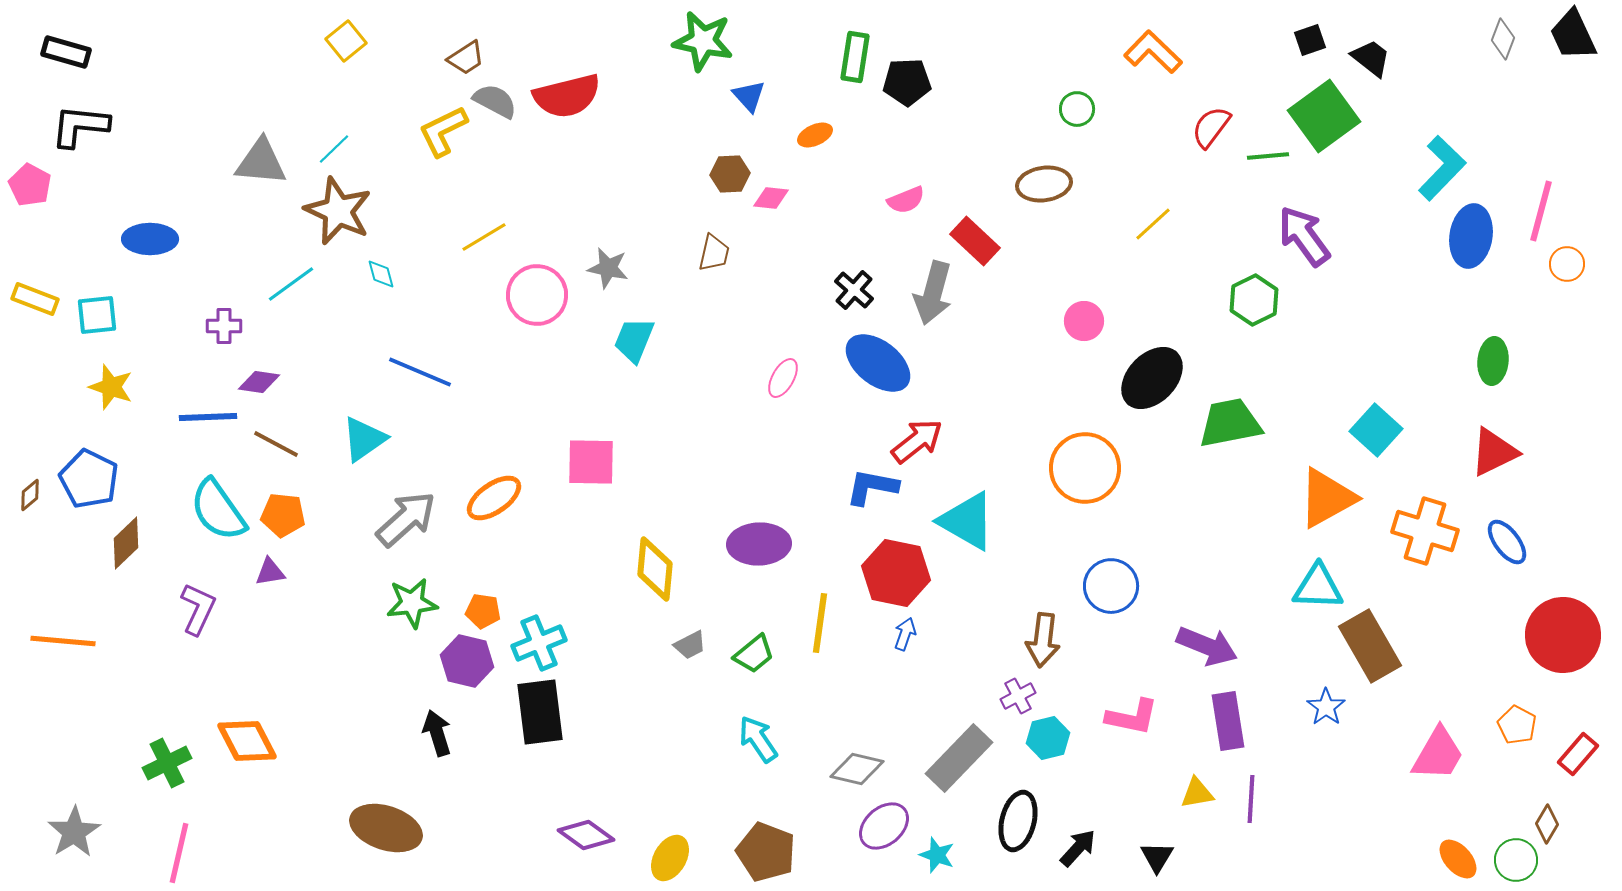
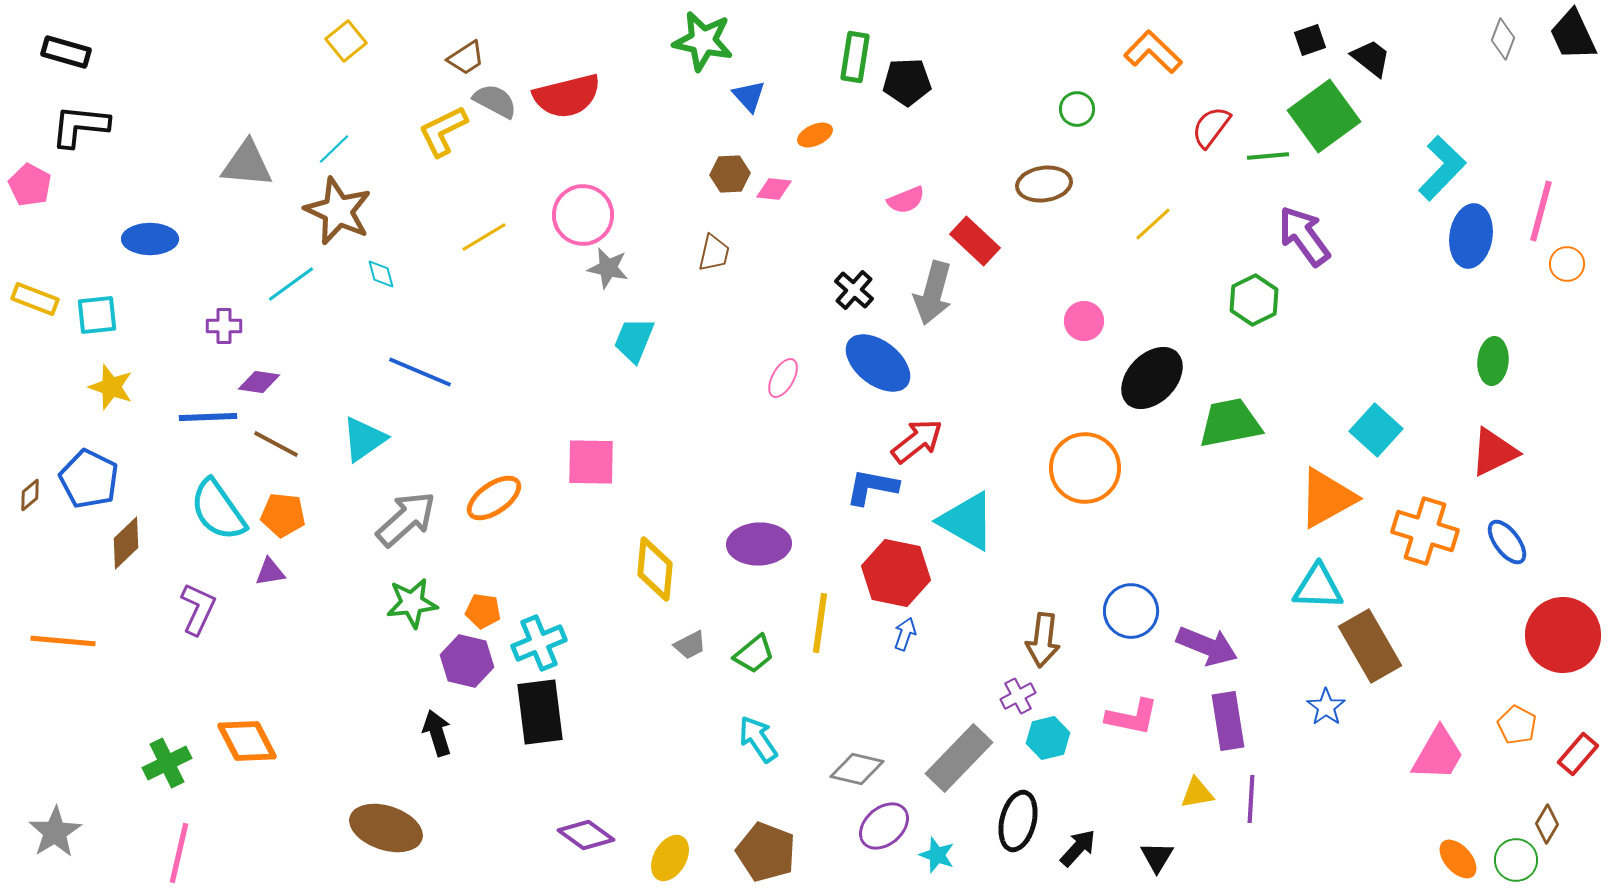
gray triangle at (261, 162): moved 14 px left, 2 px down
pink diamond at (771, 198): moved 3 px right, 9 px up
pink circle at (537, 295): moved 46 px right, 80 px up
blue circle at (1111, 586): moved 20 px right, 25 px down
gray star at (74, 832): moved 19 px left
